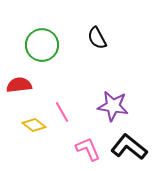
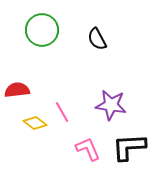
black semicircle: moved 1 px down
green circle: moved 15 px up
red semicircle: moved 2 px left, 5 px down
purple star: moved 2 px left, 1 px up
yellow diamond: moved 1 px right, 2 px up
black L-shape: rotated 42 degrees counterclockwise
